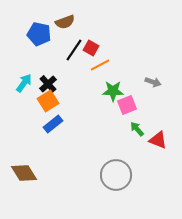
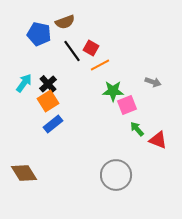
black line: moved 2 px left, 1 px down; rotated 70 degrees counterclockwise
